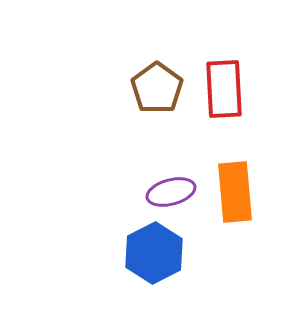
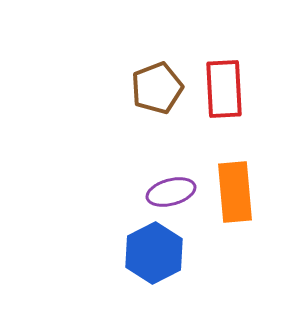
brown pentagon: rotated 15 degrees clockwise
